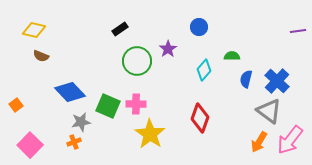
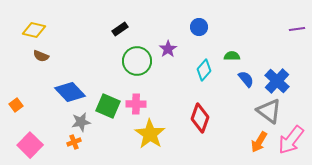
purple line: moved 1 px left, 2 px up
blue semicircle: rotated 126 degrees clockwise
pink arrow: moved 1 px right
